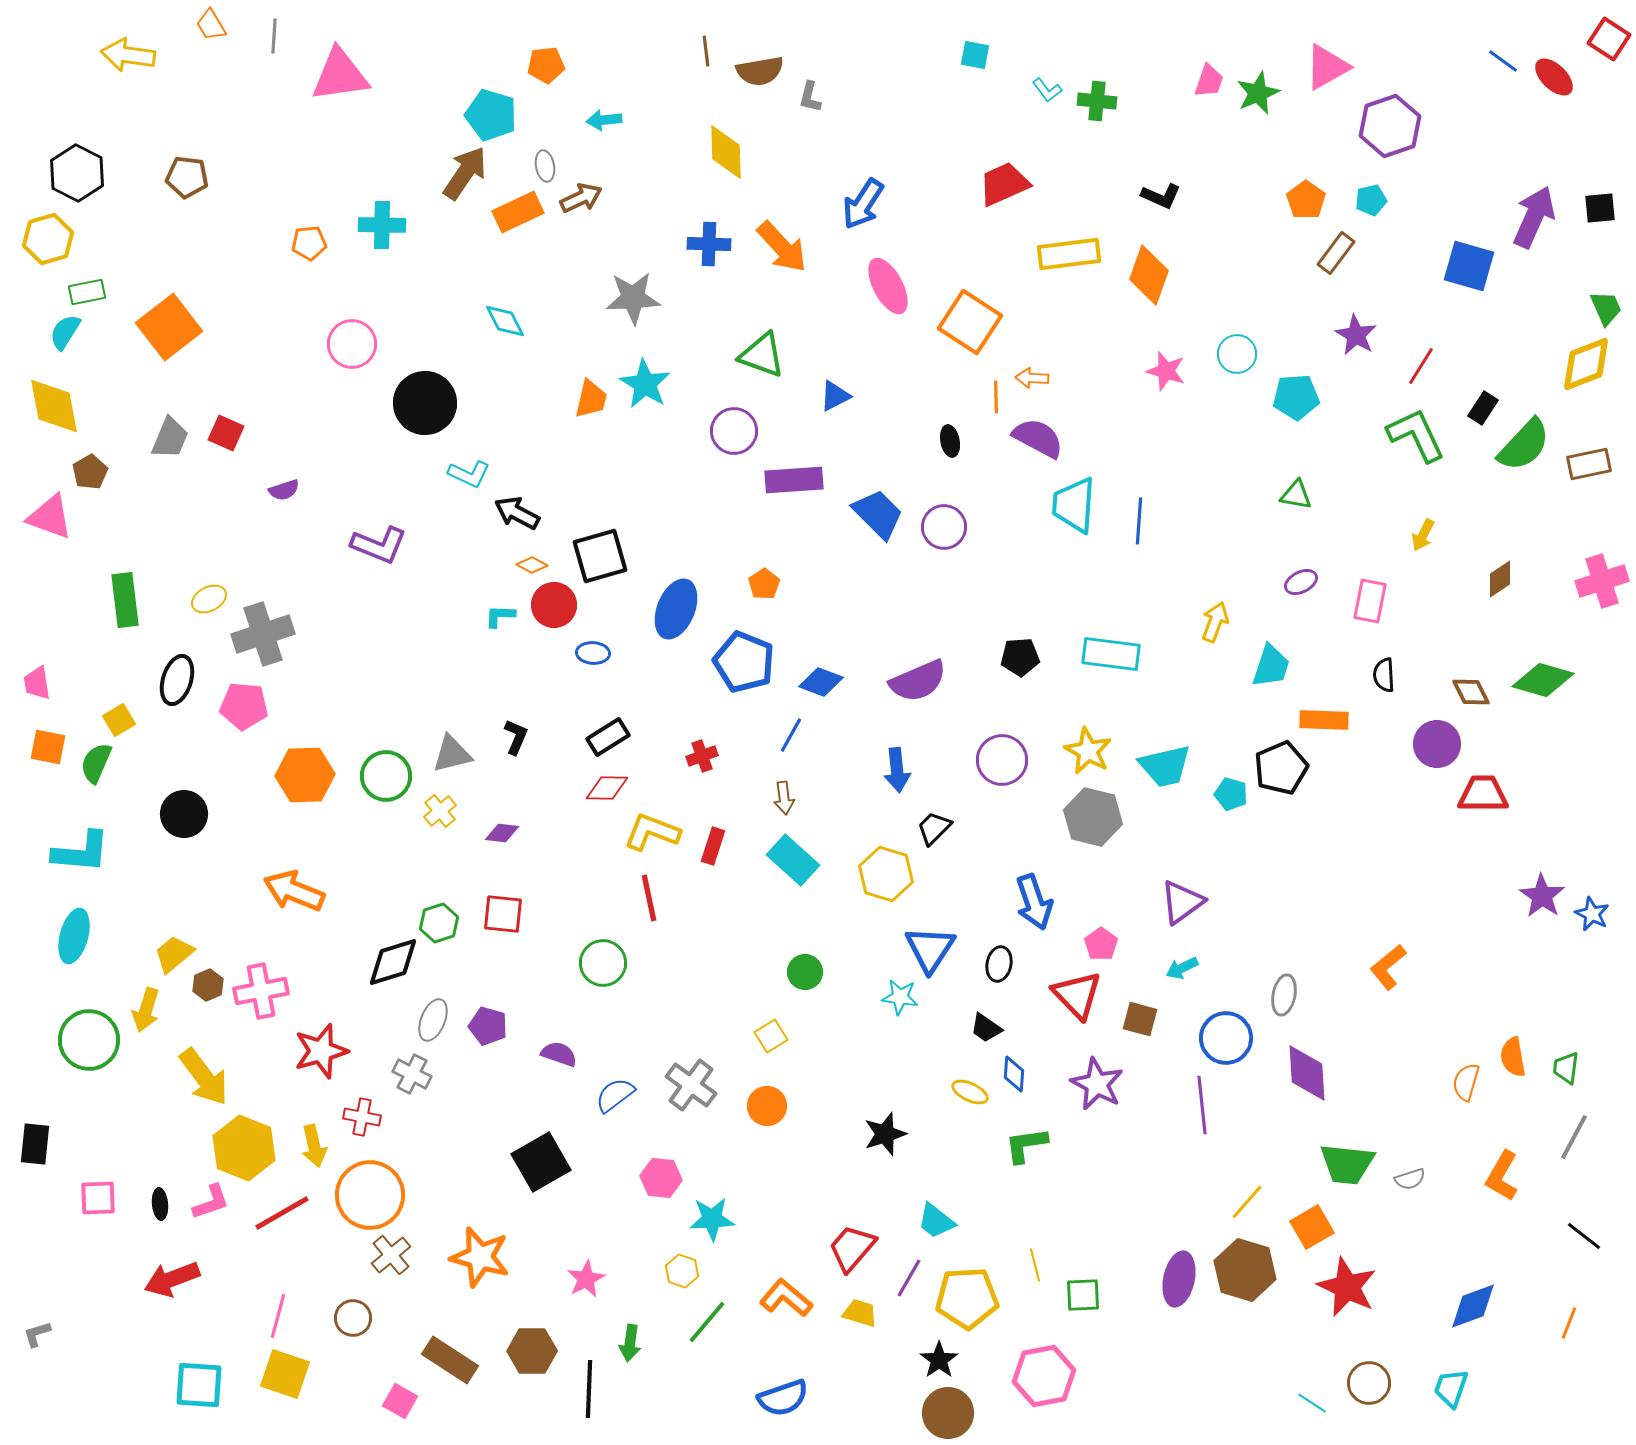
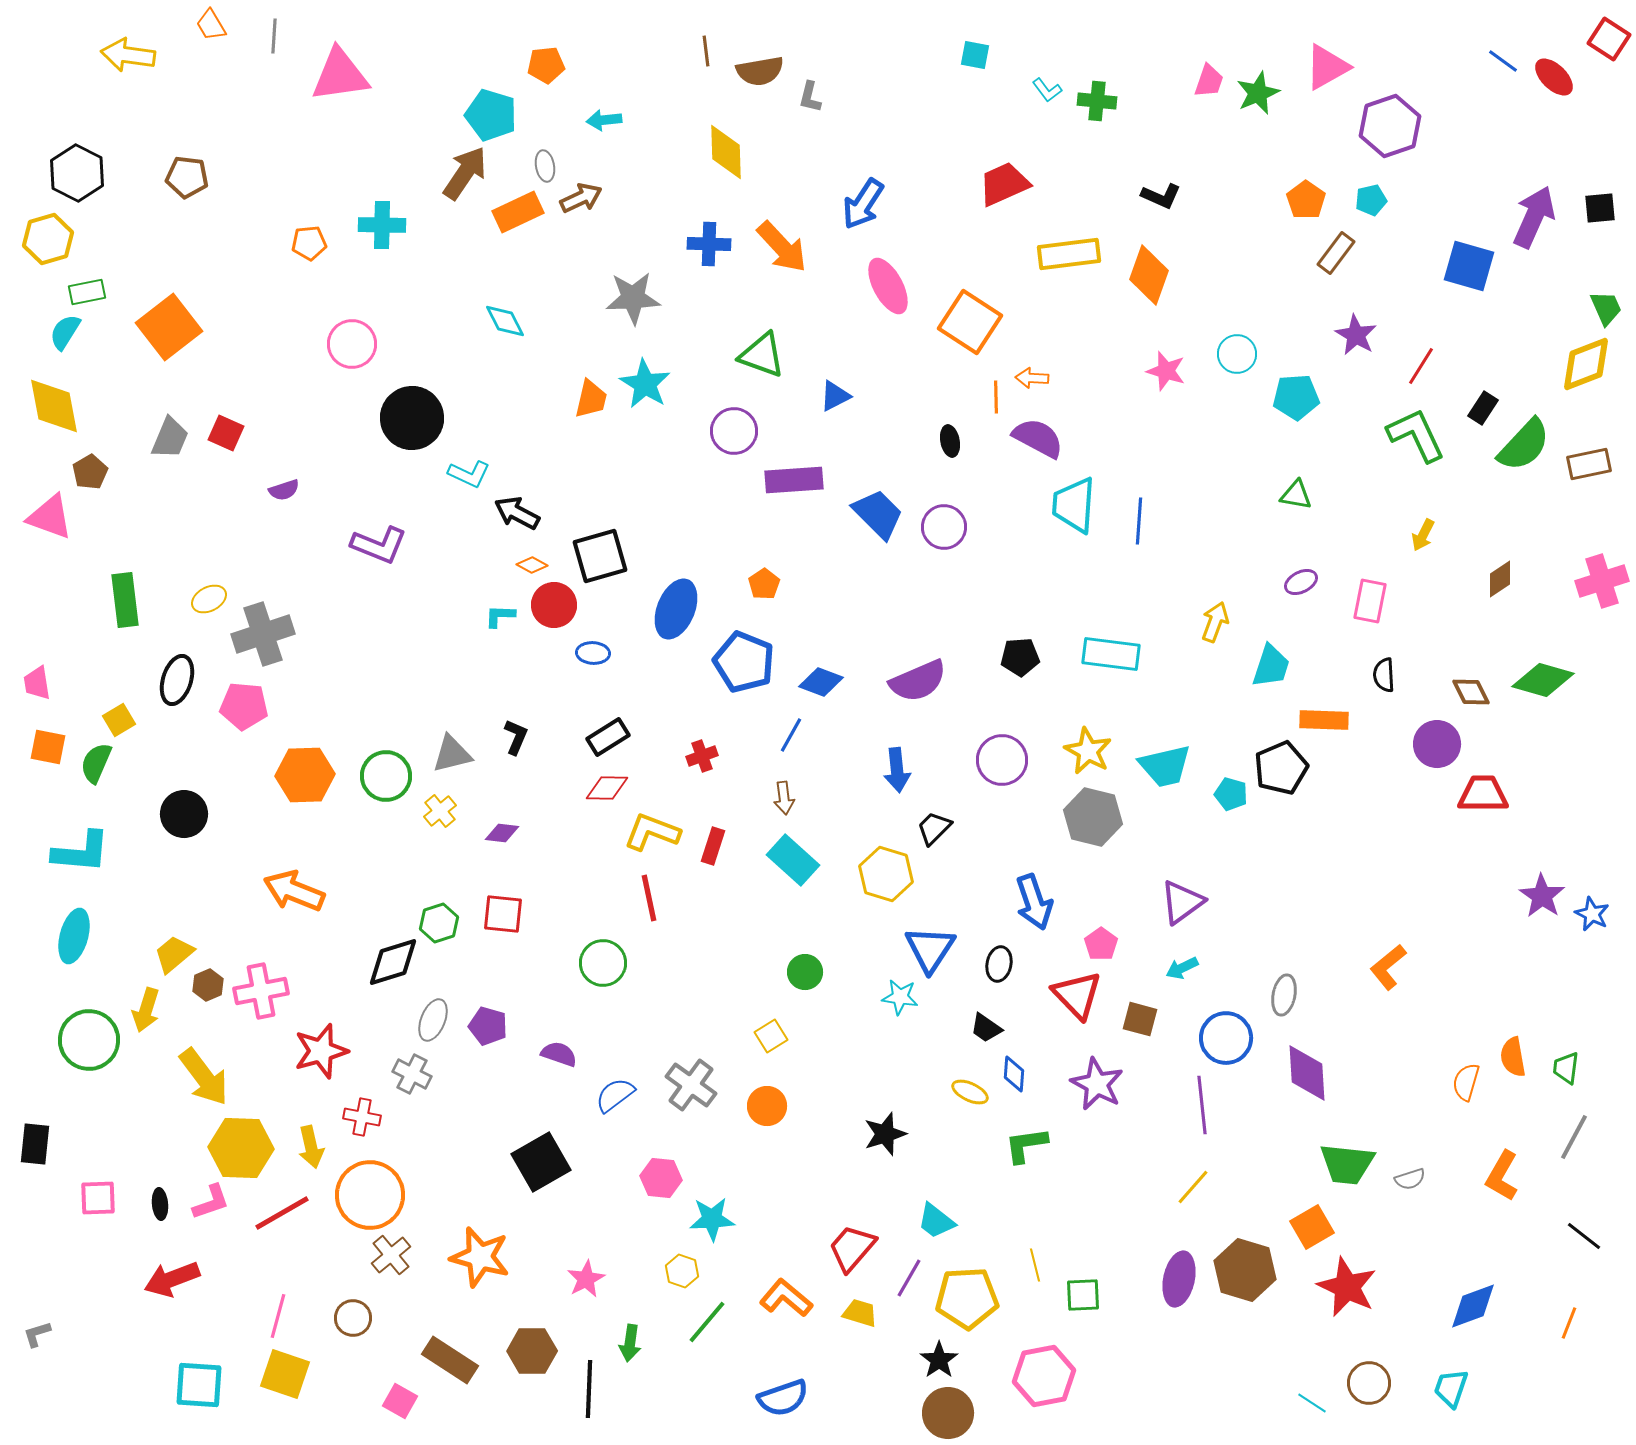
black circle at (425, 403): moved 13 px left, 15 px down
yellow arrow at (314, 1146): moved 3 px left, 1 px down
yellow hexagon at (244, 1148): moved 3 px left; rotated 20 degrees counterclockwise
yellow line at (1247, 1202): moved 54 px left, 15 px up
